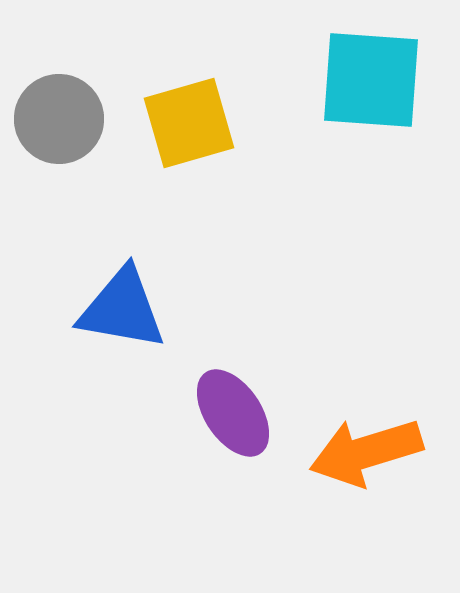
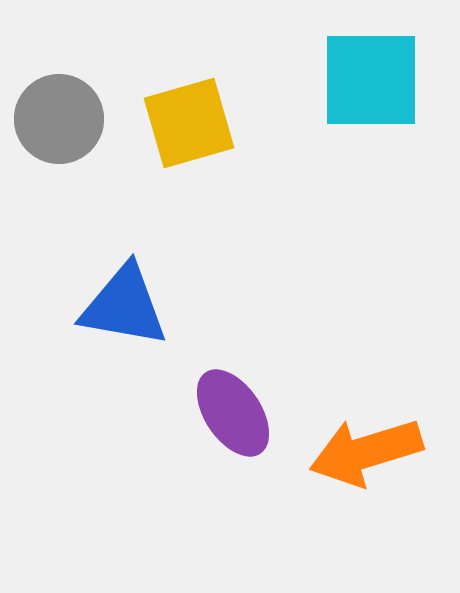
cyan square: rotated 4 degrees counterclockwise
blue triangle: moved 2 px right, 3 px up
